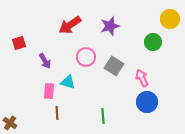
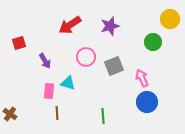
gray square: rotated 36 degrees clockwise
cyan triangle: moved 1 px down
brown cross: moved 9 px up
